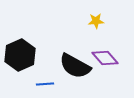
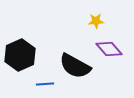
purple diamond: moved 4 px right, 9 px up
